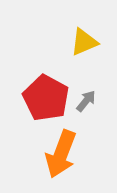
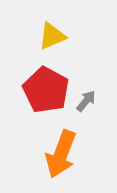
yellow triangle: moved 32 px left, 6 px up
red pentagon: moved 8 px up
